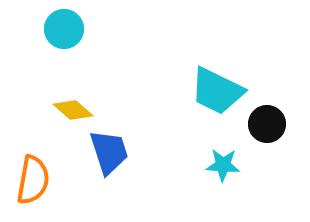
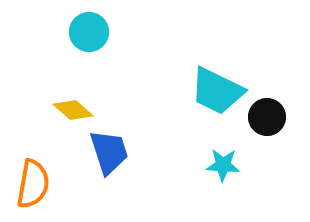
cyan circle: moved 25 px right, 3 px down
black circle: moved 7 px up
orange semicircle: moved 4 px down
